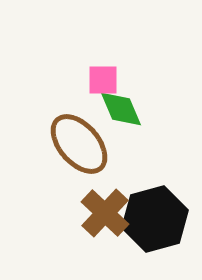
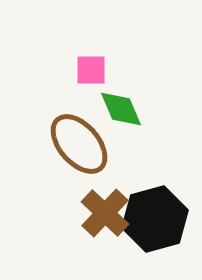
pink square: moved 12 px left, 10 px up
